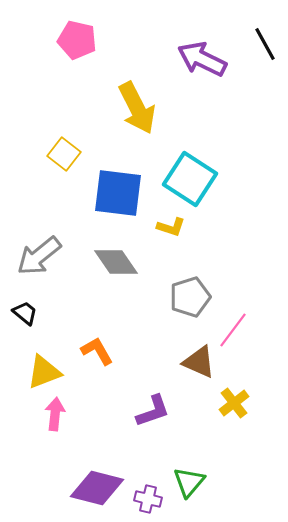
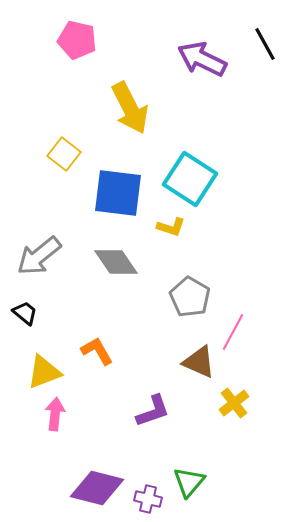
yellow arrow: moved 7 px left
gray pentagon: rotated 24 degrees counterclockwise
pink line: moved 2 px down; rotated 9 degrees counterclockwise
